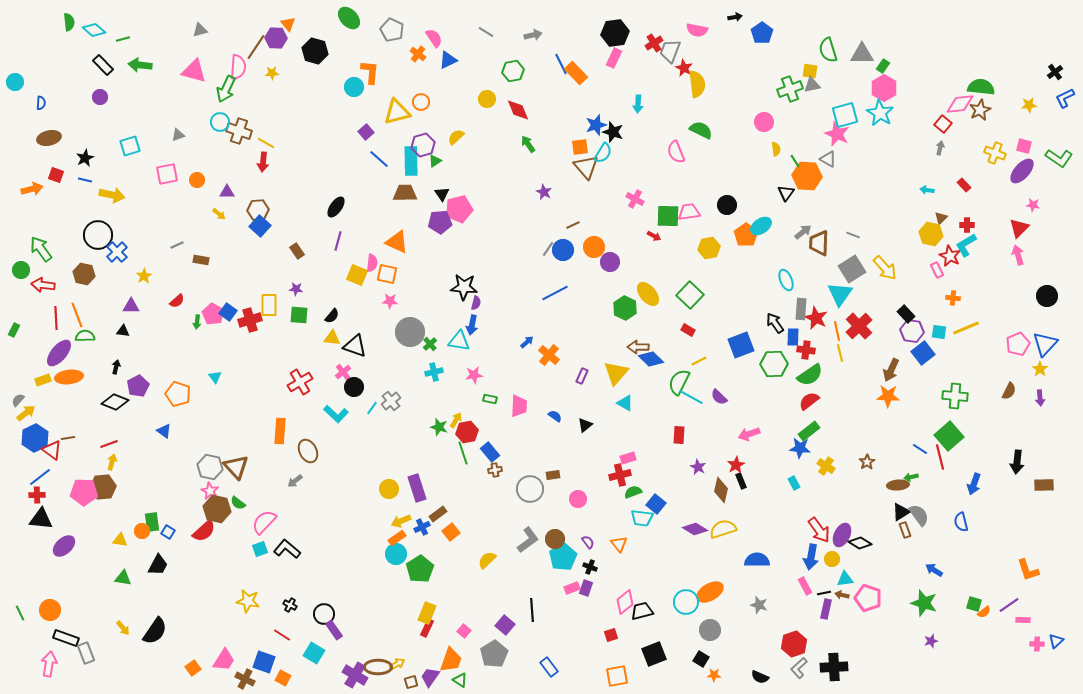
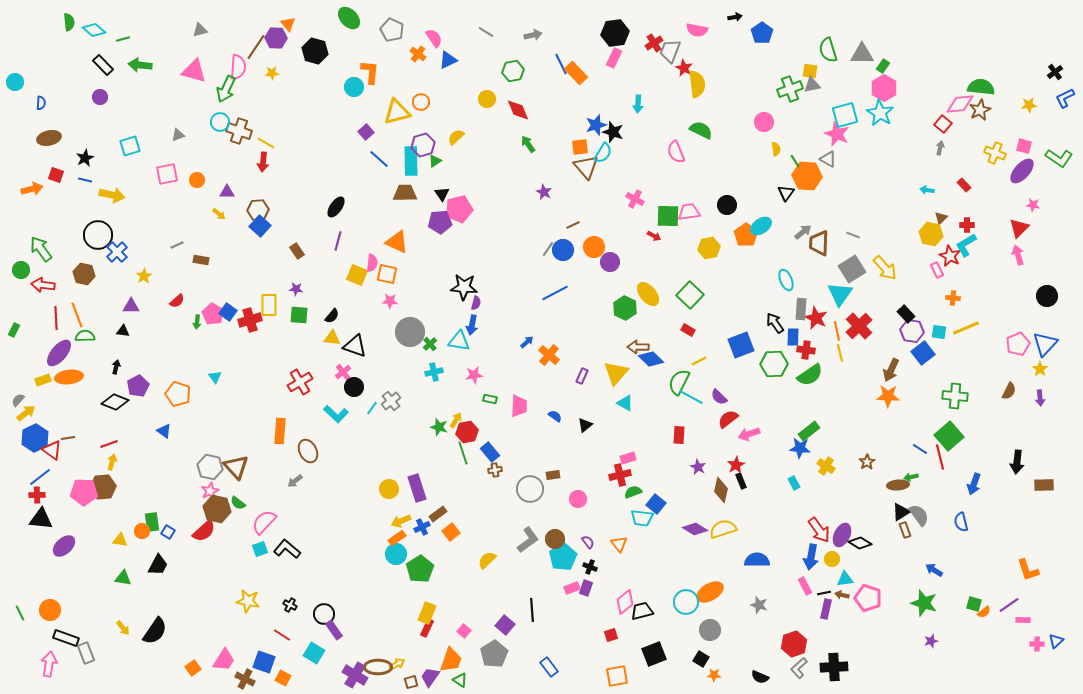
red semicircle at (809, 401): moved 81 px left, 18 px down
pink star at (210, 491): rotated 18 degrees clockwise
